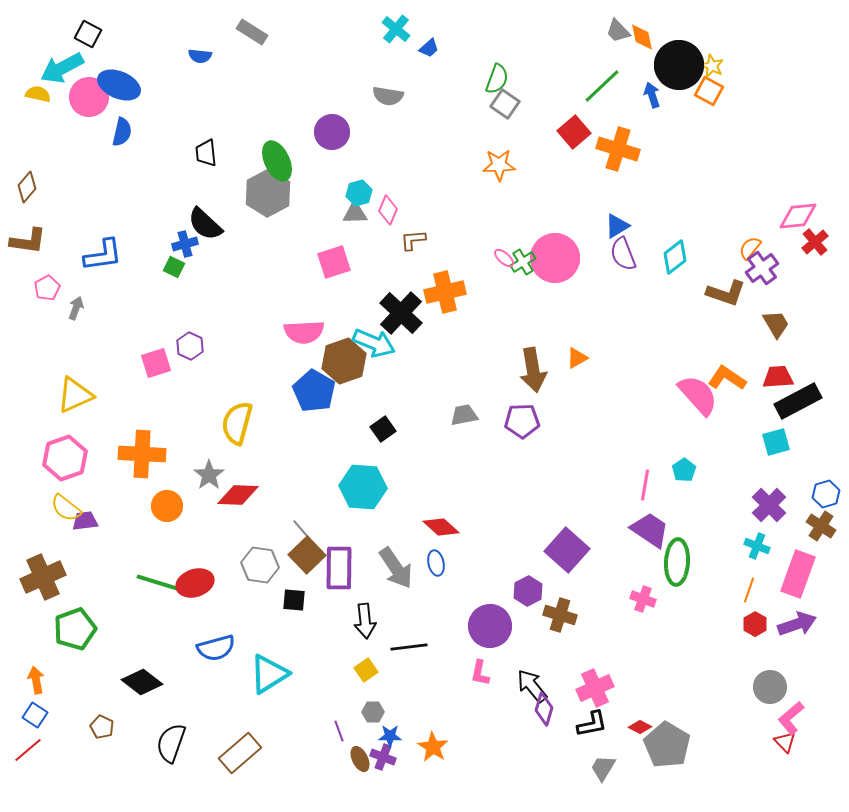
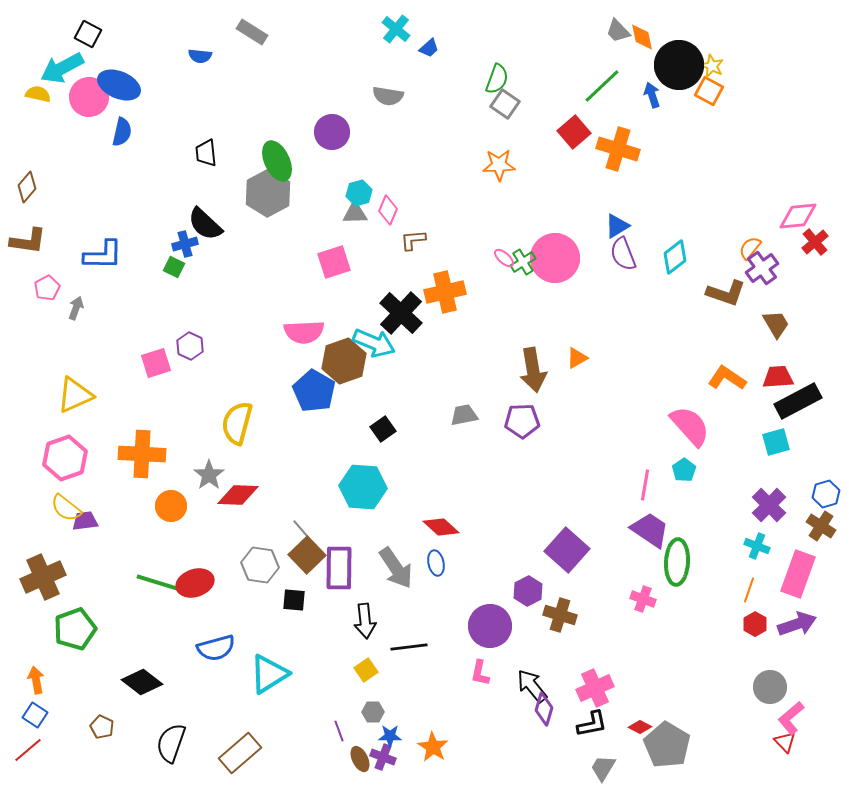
blue L-shape at (103, 255): rotated 9 degrees clockwise
pink semicircle at (698, 395): moved 8 px left, 31 px down
orange circle at (167, 506): moved 4 px right
